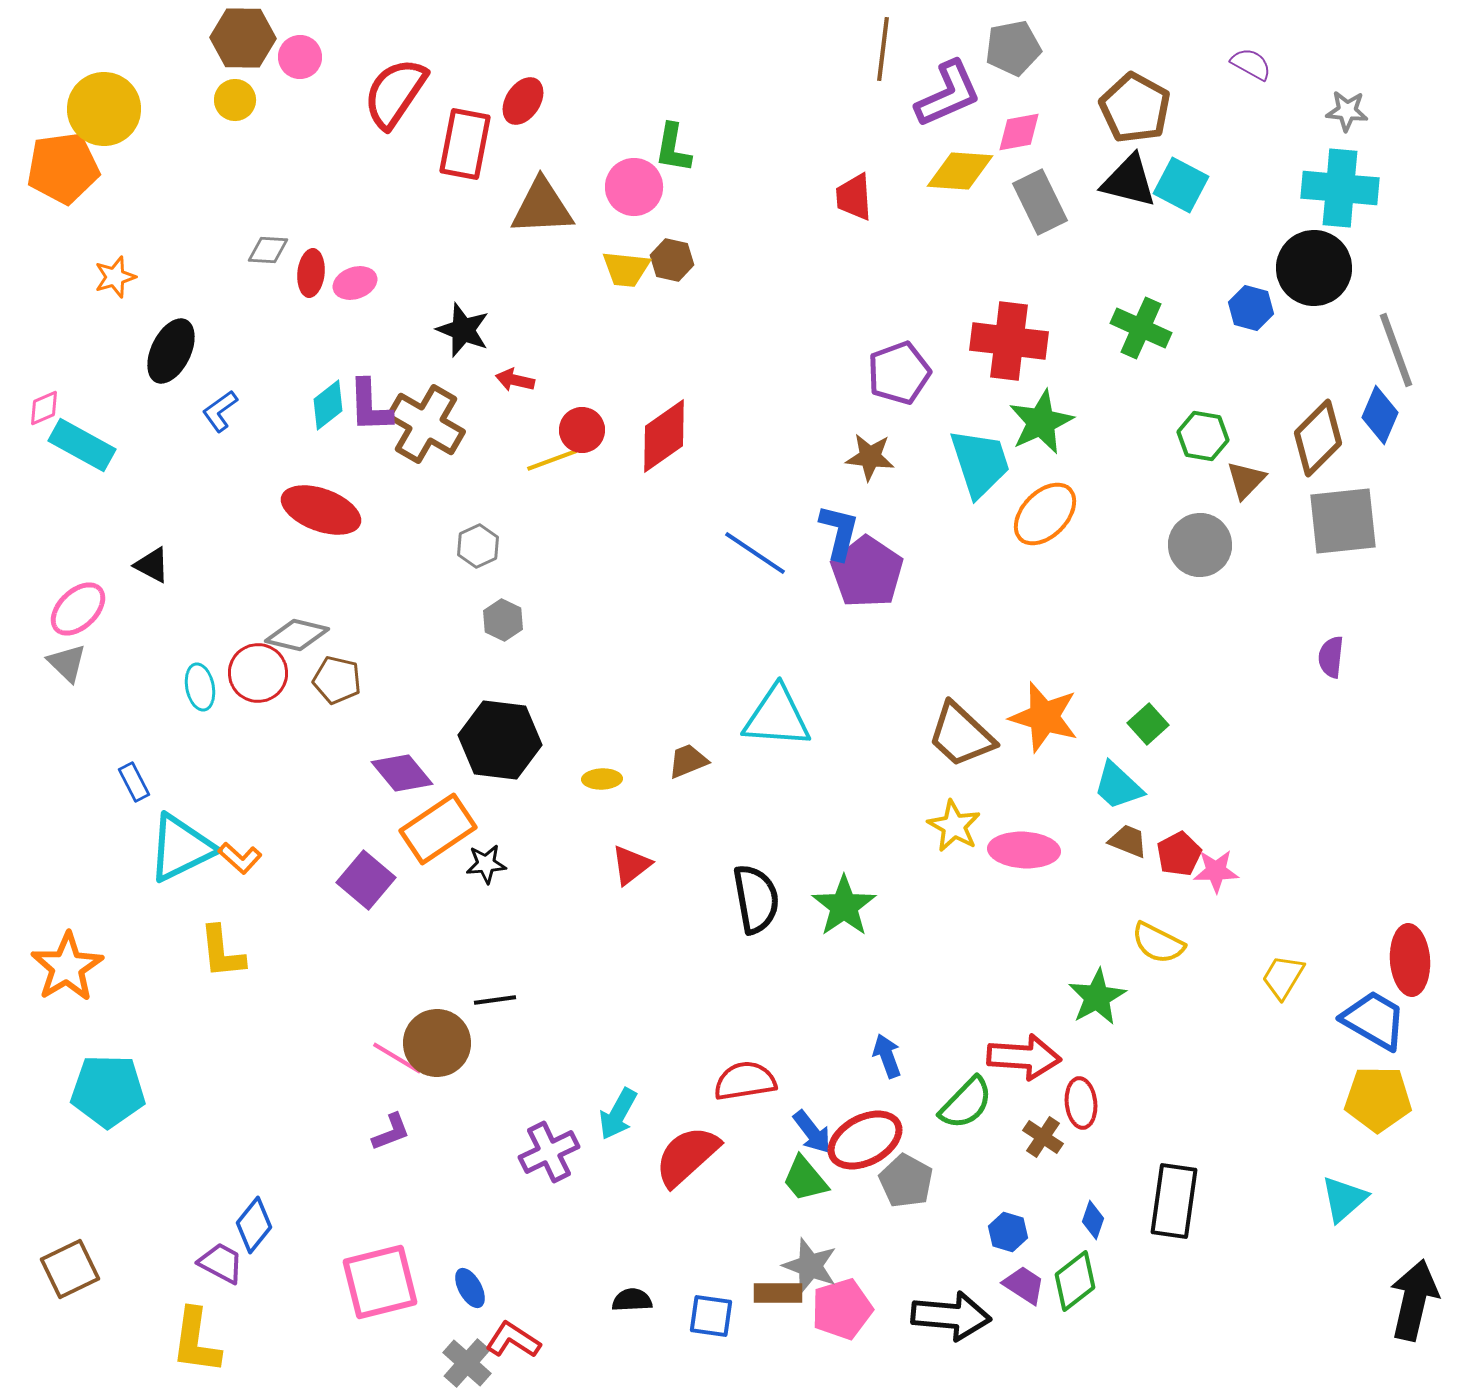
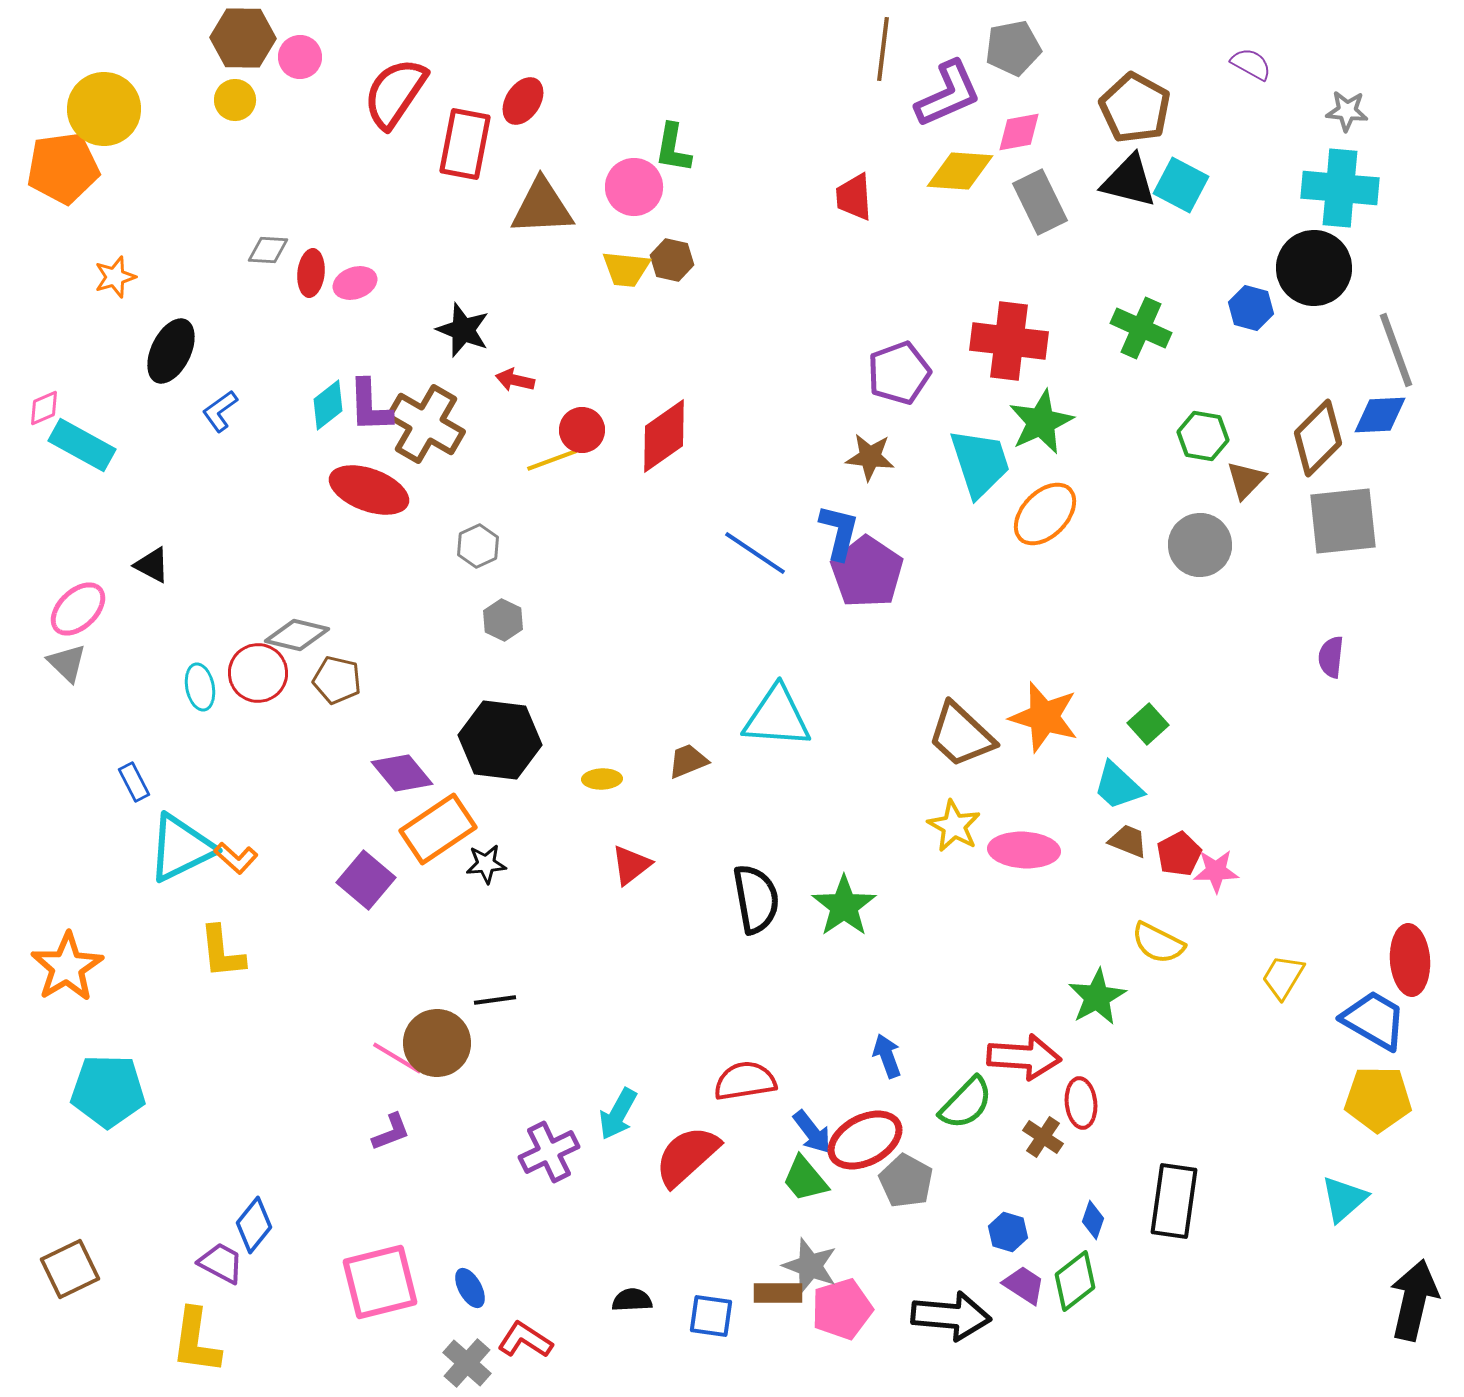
blue diamond at (1380, 415): rotated 64 degrees clockwise
red ellipse at (321, 510): moved 48 px right, 20 px up
orange L-shape at (240, 858): moved 4 px left
red L-shape at (513, 1340): moved 12 px right
